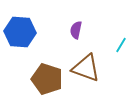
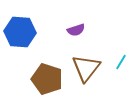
purple semicircle: rotated 120 degrees counterclockwise
cyan line: moved 17 px down
brown triangle: rotated 48 degrees clockwise
